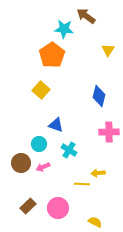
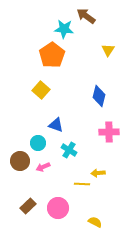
cyan circle: moved 1 px left, 1 px up
brown circle: moved 1 px left, 2 px up
